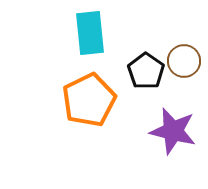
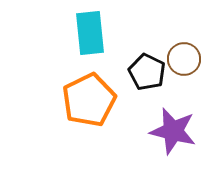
brown circle: moved 2 px up
black pentagon: moved 1 px right, 1 px down; rotated 9 degrees counterclockwise
